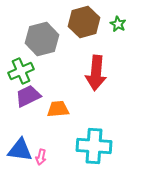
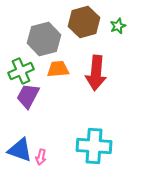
green star: moved 2 px down; rotated 21 degrees clockwise
gray hexagon: moved 2 px right
purple trapezoid: rotated 36 degrees counterclockwise
orange trapezoid: moved 40 px up
blue triangle: rotated 12 degrees clockwise
